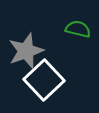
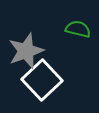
white square: moved 2 px left
